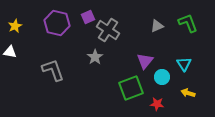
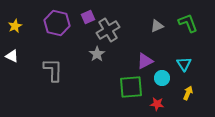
gray cross: rotated 25 degrees clockwise
white triangle: moved 2 px right, 4 px down; rotated 16 degrees clockwise
gray star: moved 2 px right, 3 px up
purple triangle: rotated 24 degrees clockwise
gray L-shape: rotated 20 degrees clockwise
cyan circle: moved 1 px down
green square: moved 1 px up; rotated 15 degrees clockwise
yellow arrow: rotated 96 degrees clockwise
